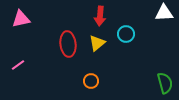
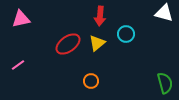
white triangle: rotated 18 degrees clockwise
red ellipse: rotated 60 degrees clockwise
